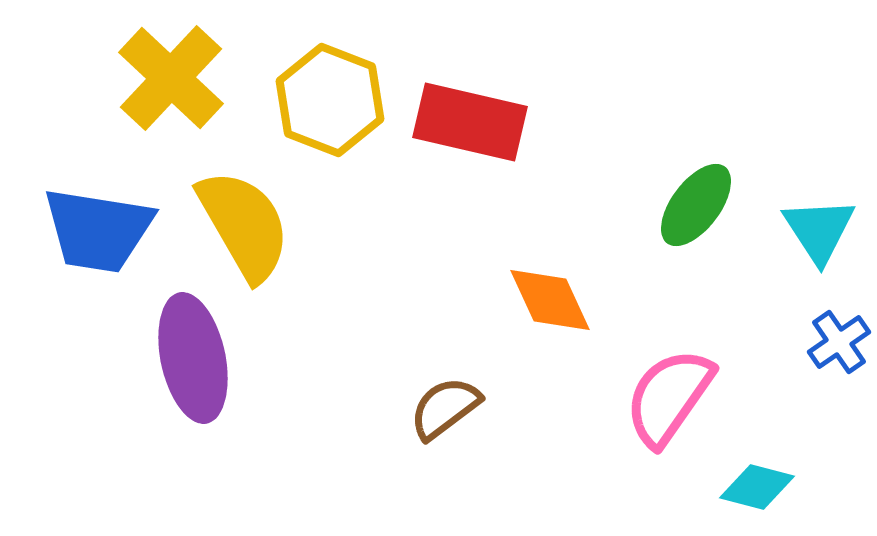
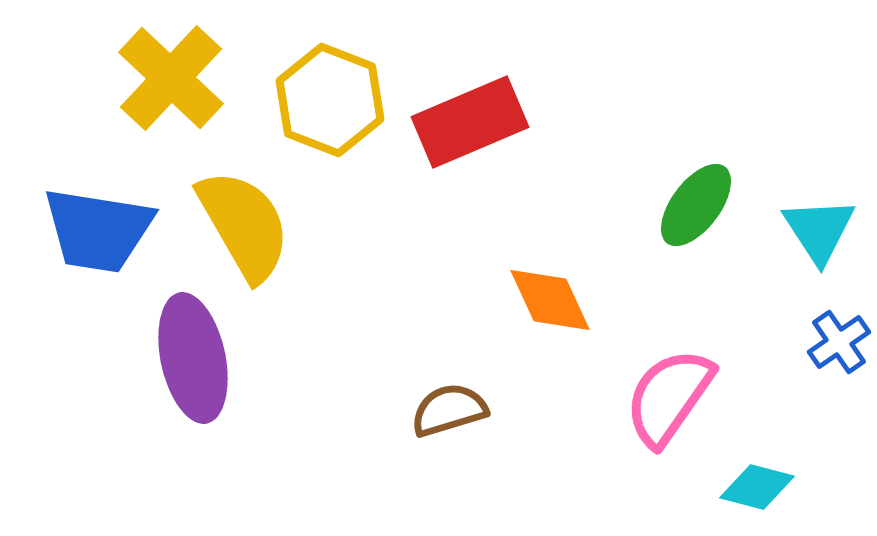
red rectangle: rotated 36 degrees counterclockwise
brown semicircle: moved 4 px right, 2 px down; rotated 20 degrees clockwise
